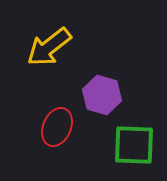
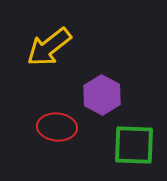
purple hexagon: rotated 12 degrees clockwise
red ellipse: rotated 72 degrees clockwise
